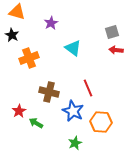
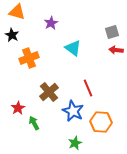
brown cross: rotated 36 degrees clockwise
red star: moved 1 px left, 3 px up
green arrow: moved 2 px left; rotated 32 degrees clockwise
